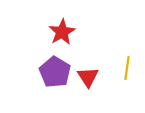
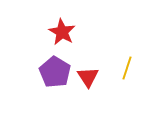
red star: rotated 12 degrees counterclockwise
yellow line: rotated 10 degrees clockwise
